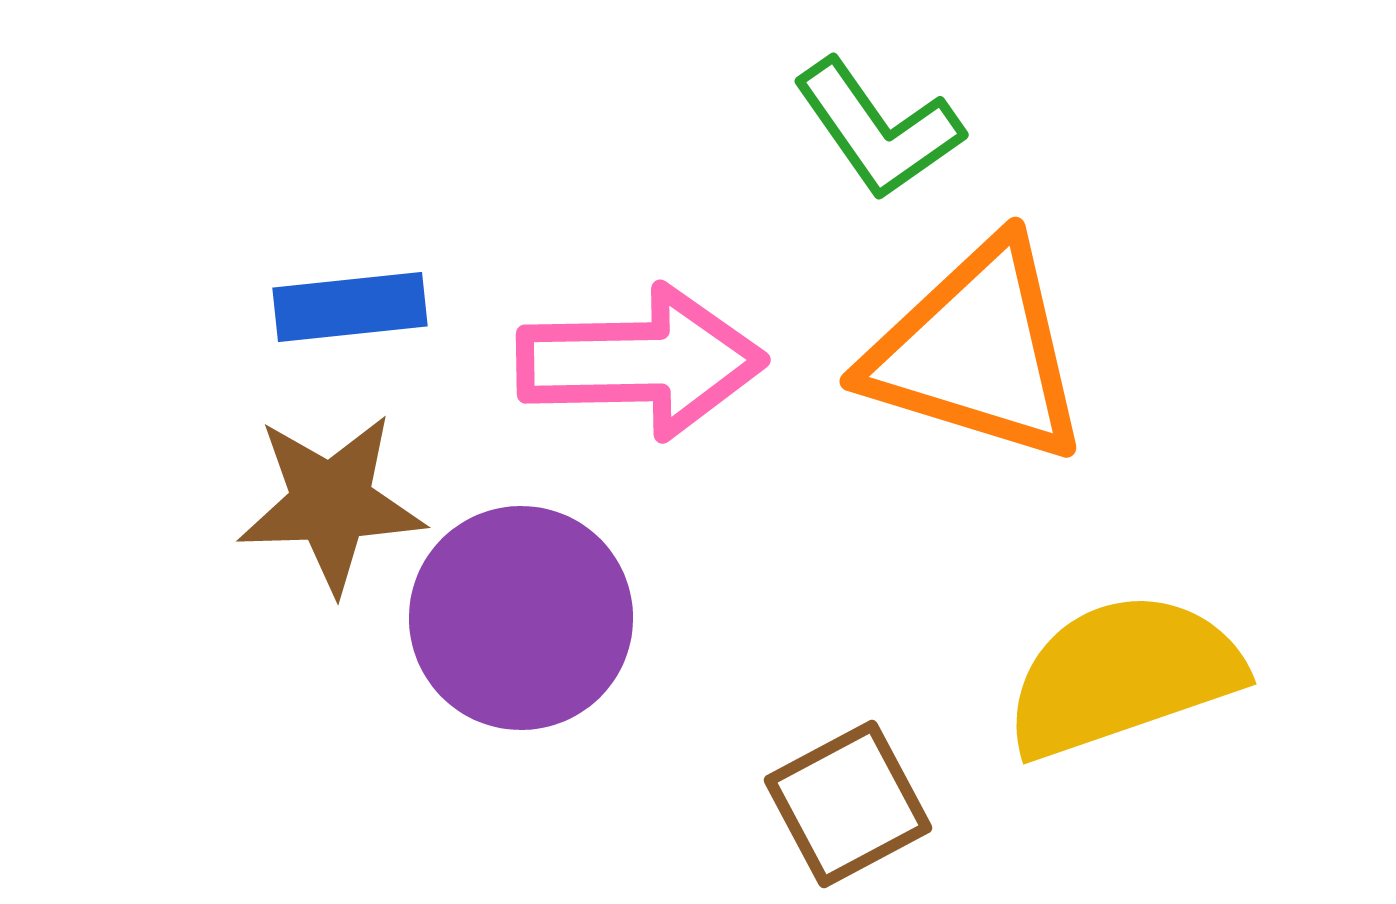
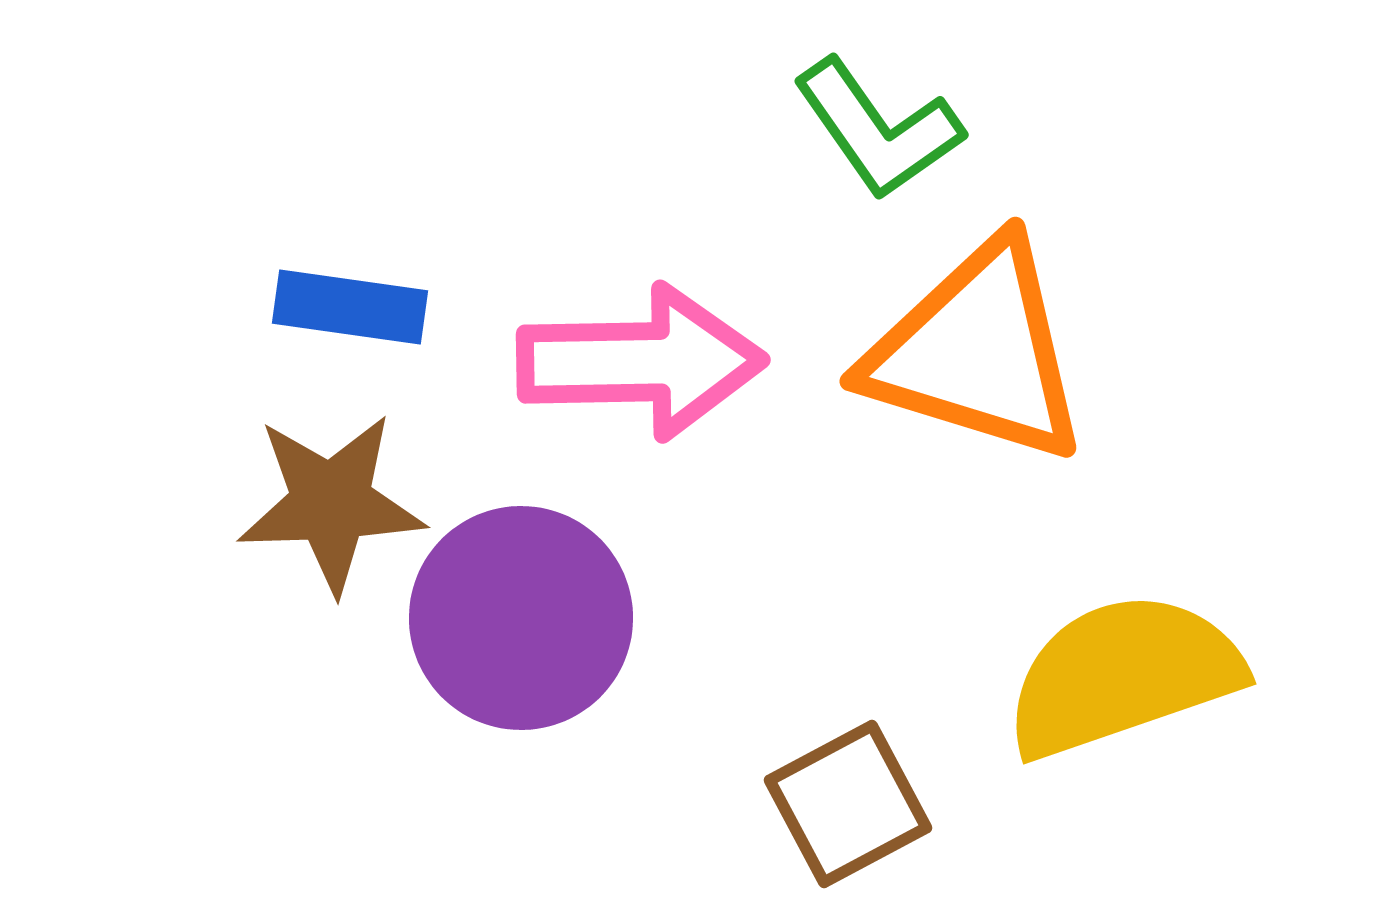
blue rectangle: rotated 14 degrees clockwise
